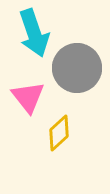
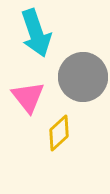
cyan arrow: moved 2 px right
gray circle: moved 6 px right, 9 px down
